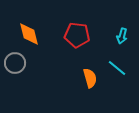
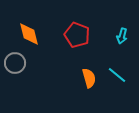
red pentagon: rotated 15 degrees clockwise
cyan line: moved 7 px down
orange semicircle: moved 1 px left
